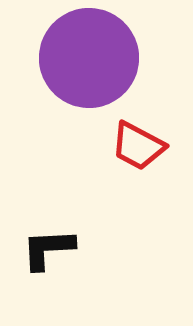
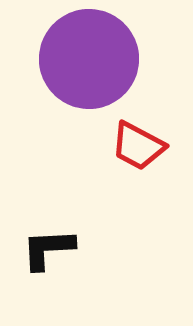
purple circle: moved 1 px down
